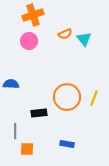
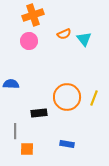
orange semicircle: moved 1 px left
